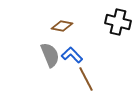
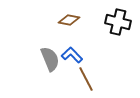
brown diamond: moved 7 px right, 6 px up
gray semicircle: moved 4 px down
